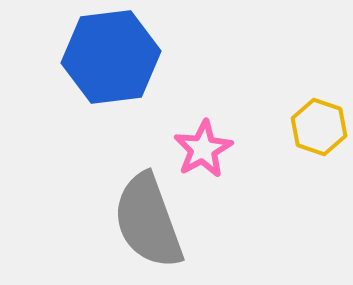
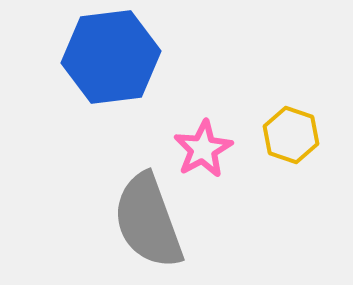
yellow hexagon: moved 28 px left, 8 px down
